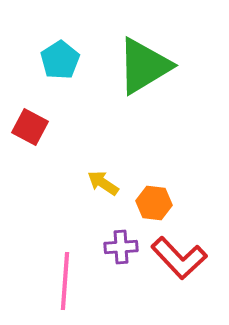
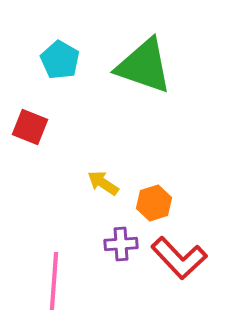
cyan pentagon: rotated 9 degrees counterclockwise
green triangle: rotated 50 degrees clockwise
red square: rotated 6 degrees counterclockwise
orange hexagon: rotated 24 degrees counterclockwise
purple cross: moved 3 px up
pink line: moved 11 px left
